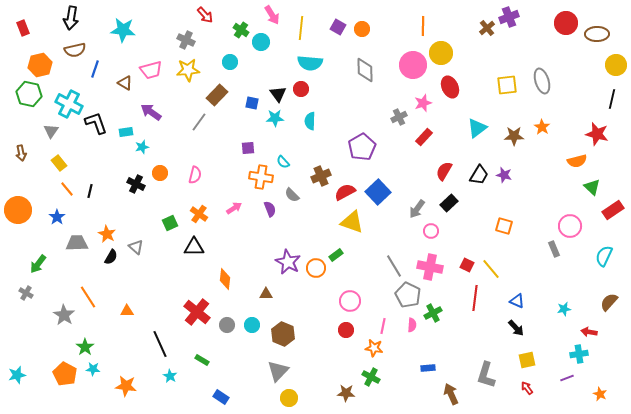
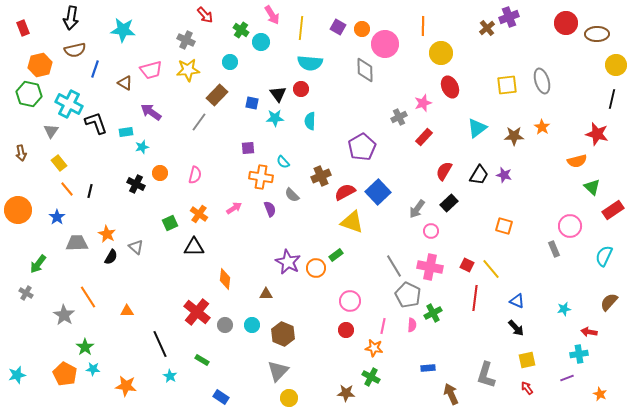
pink circle at (413, 65): moved 28 px left, 21 px up
gray circle at (227, 325): moved 2 px left
